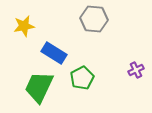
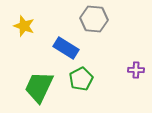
yellow star: rotated 30 degrees clockwise
blue rectangle: moved 12 px right, 5 px up
purple cross: rotated 28 degrees clockwise
green pentagon: moved 1 px left, 1 px down
